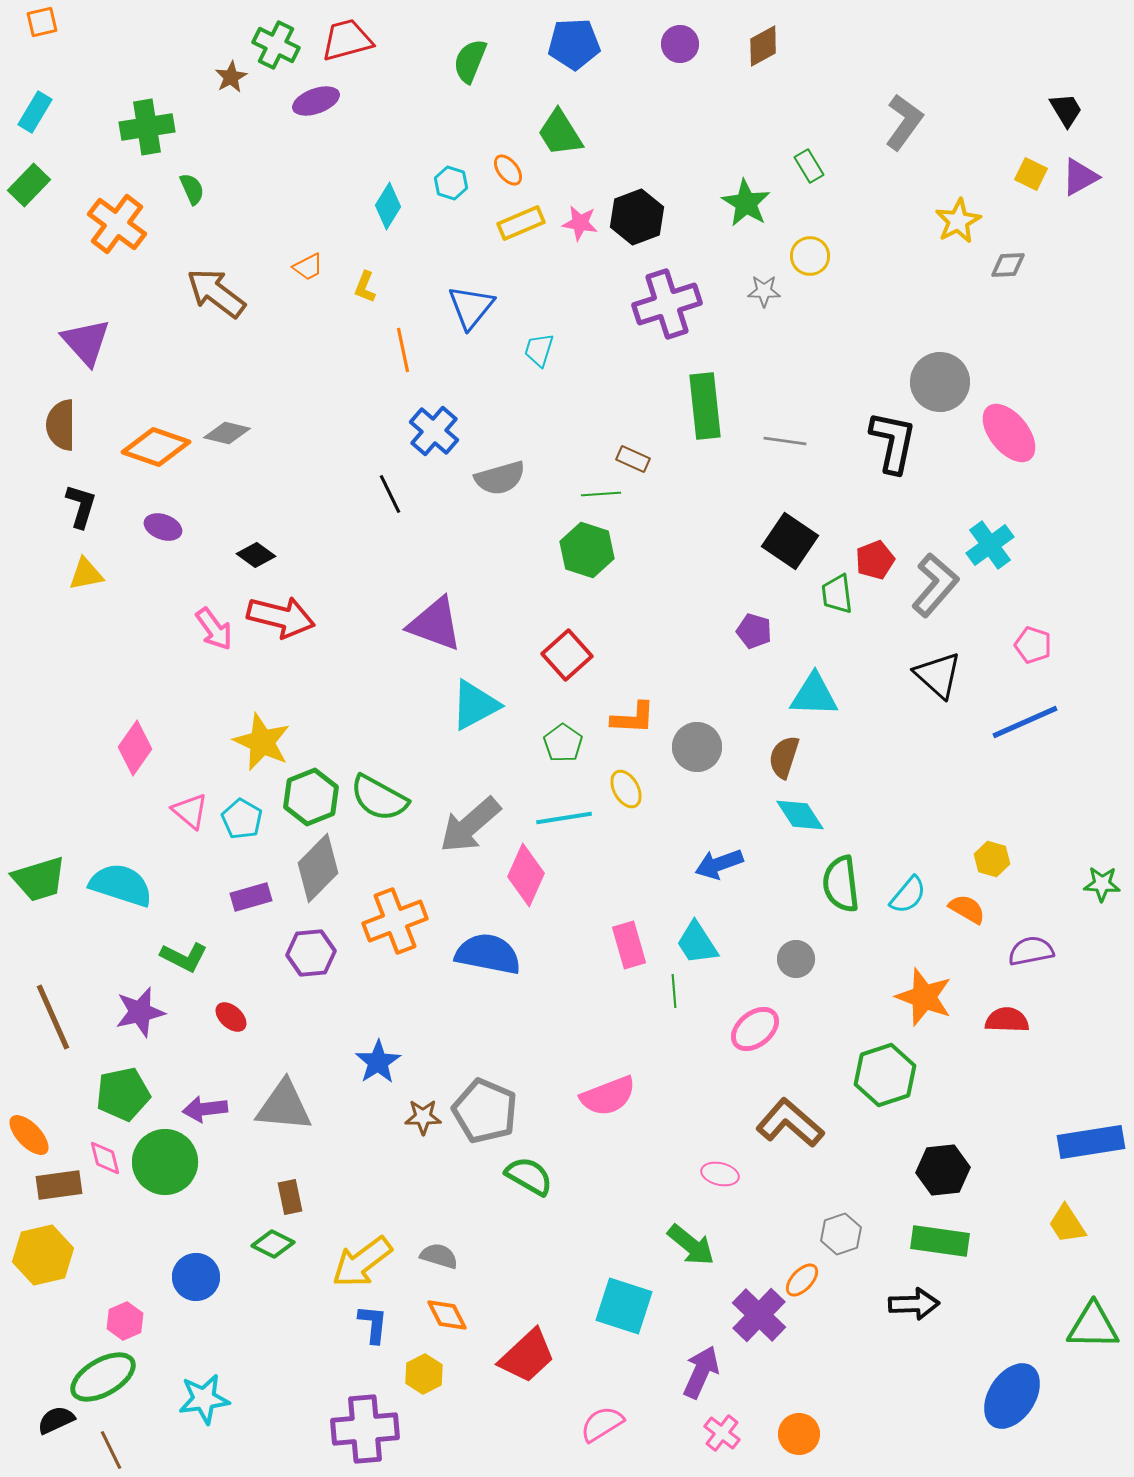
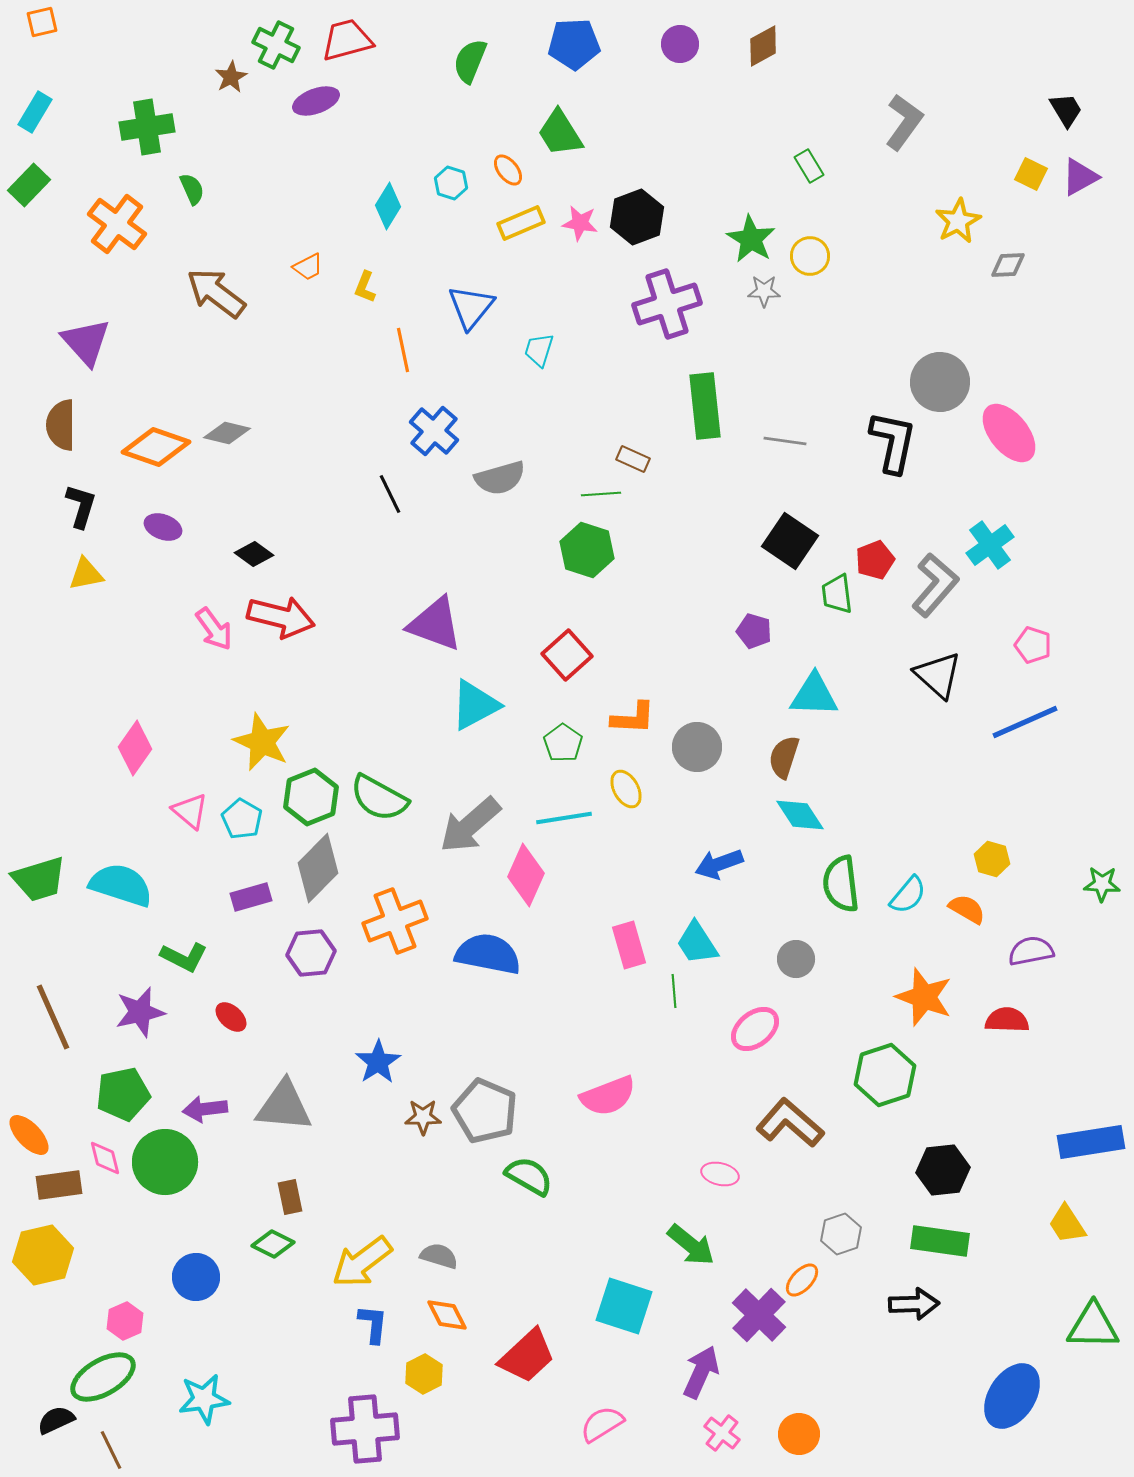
green star at (746, 203): moved 5 px right, 36 px down
black diamond at (256, 555): moved 2 px left, 1 px up
